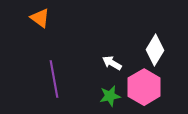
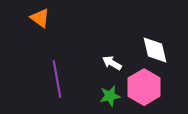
white diamond: rotated 44 degrees counterclockwise
purple line: moved 3 px right
